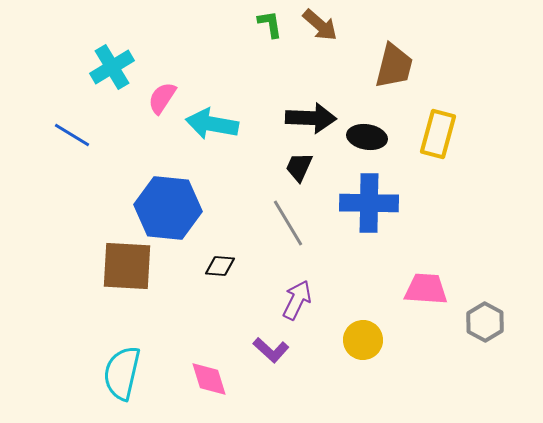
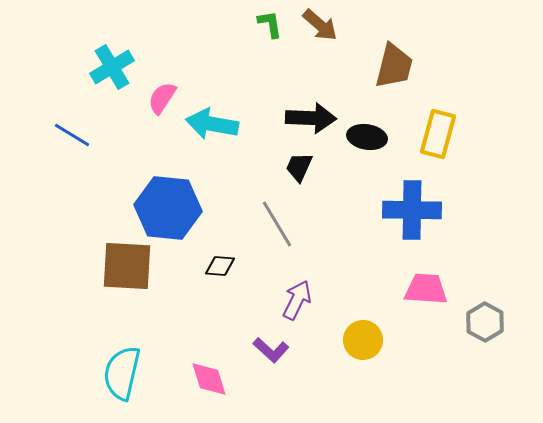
blue cross: moved 43 px right, 7 px down
gray line: moved 11 px left, 1 px down
